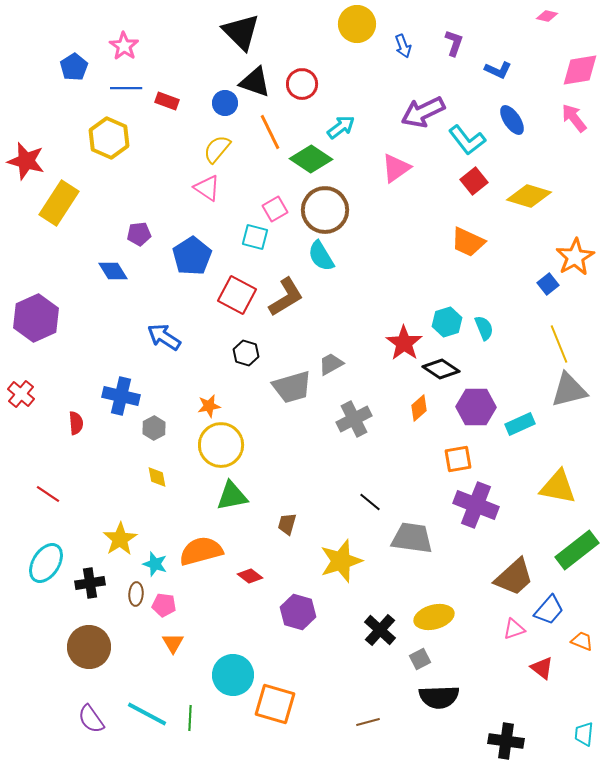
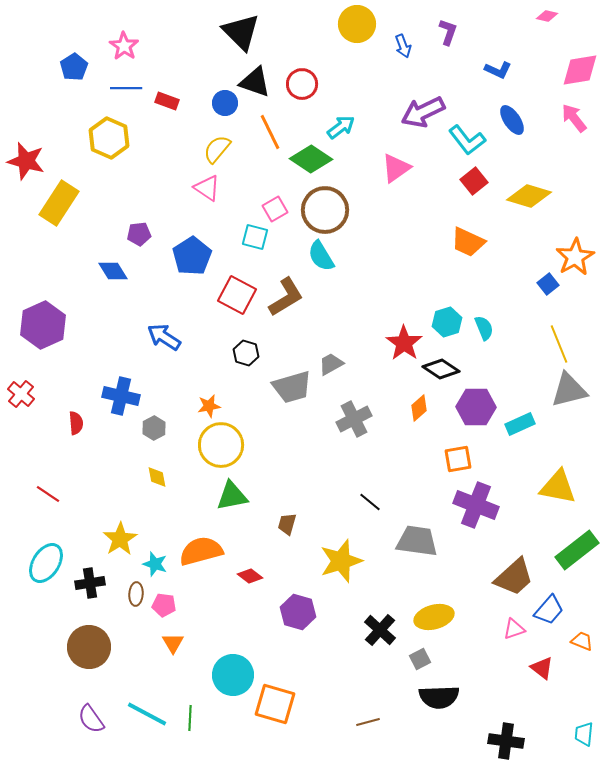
purple L-shape at (454, 43): moved 6 px left, 11 px up
purple hexagon at (36, 318): moved 7 px right, 7 px down
gray trapezoid at (412, 538): moved 5 px right, 3 px down
